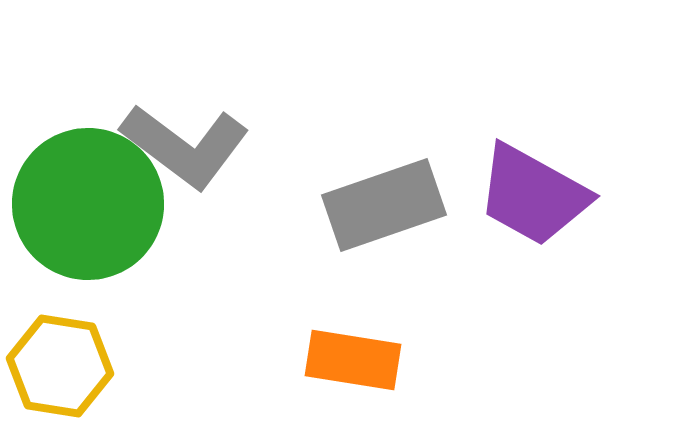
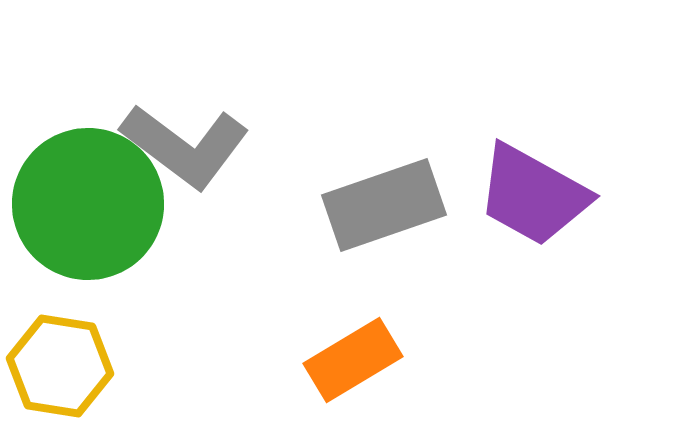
orange rectangle: rotated 40 degrees counterclockwise
